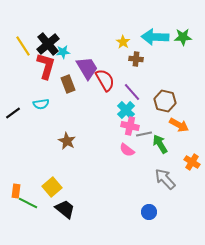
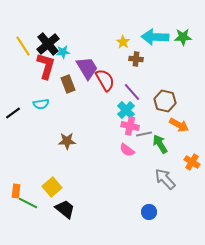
brown star: rotated 30 degrees counterclockwise
